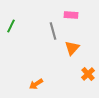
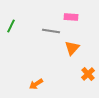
pink rectangle: moved 2 px down
gray line: moved 2 px left; rotated 66 degrees counterclockwise
